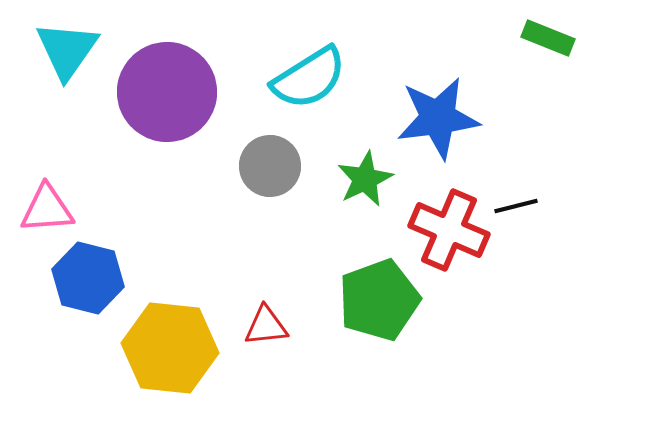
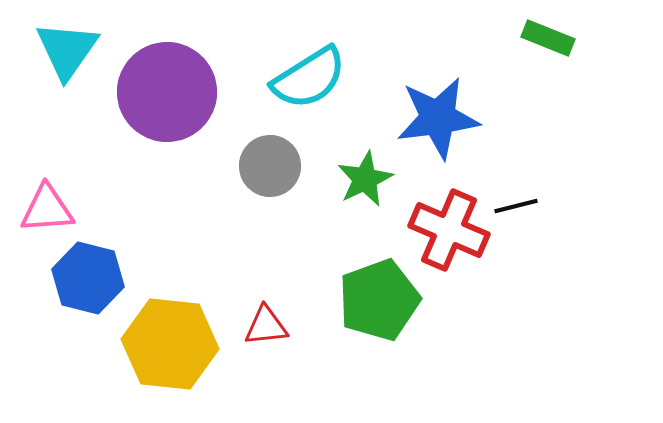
yellow hexagon: moved 4 px up
